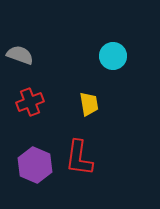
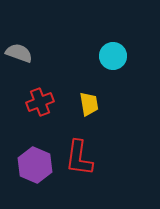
gray semicircle: moved 1 px left, 2 px up
red cross: moved 10 px right
